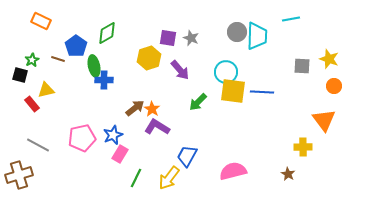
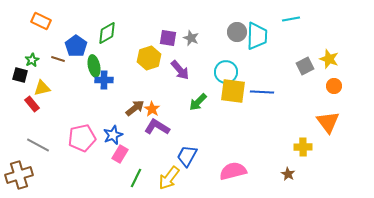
gray square: moved 3 px right; rotated 30 degrees counterclockwise
yellow triangle: moved 4 px left, 2 px up
orange triangle: moved 4 px right, 2 px down
